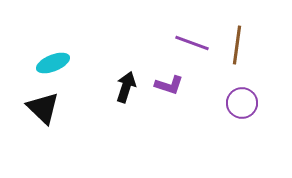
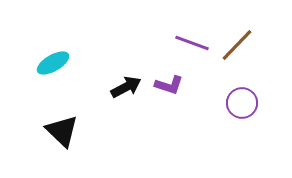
brown line: rotated 36 degrees clockwise
cyan ellipse: rotated 8 degrees counterclockwise
black arrow: rotated 44 degrees clockwise
black triangle: moved 19 px right, 23 px down
